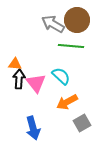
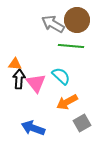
blue arrow: rotated 125 degrees clockwise
